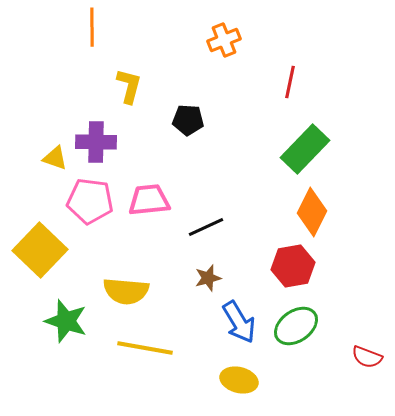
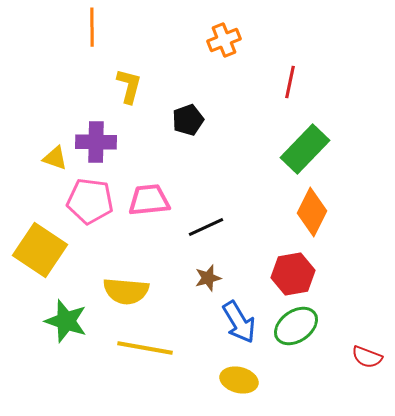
black pentagon: rotated 24 degrees counterclockwise
yellow square: rotated 10 degrees counterclockwise
red hexagon: moved 8 px down
